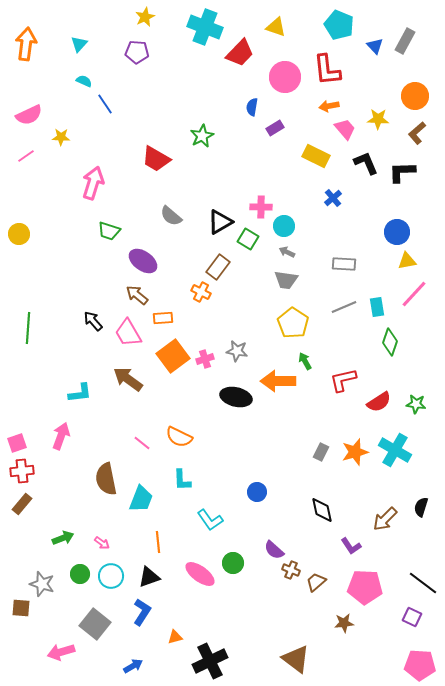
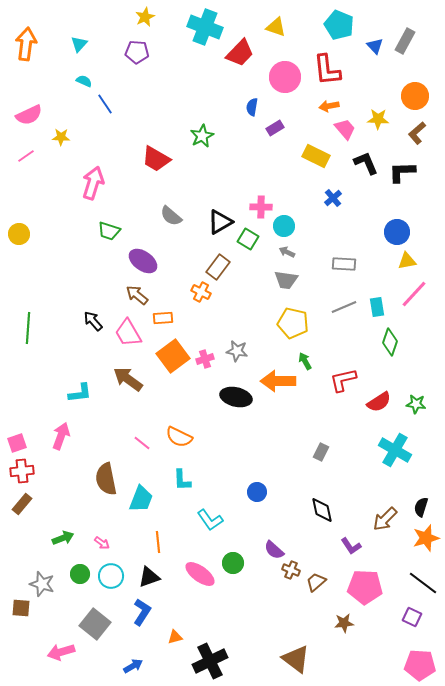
yellow pentagon at (293, 323): rotated 20 degrees counterclockwise
orange star at (355, 452): moved 71 px right, 86 px down
